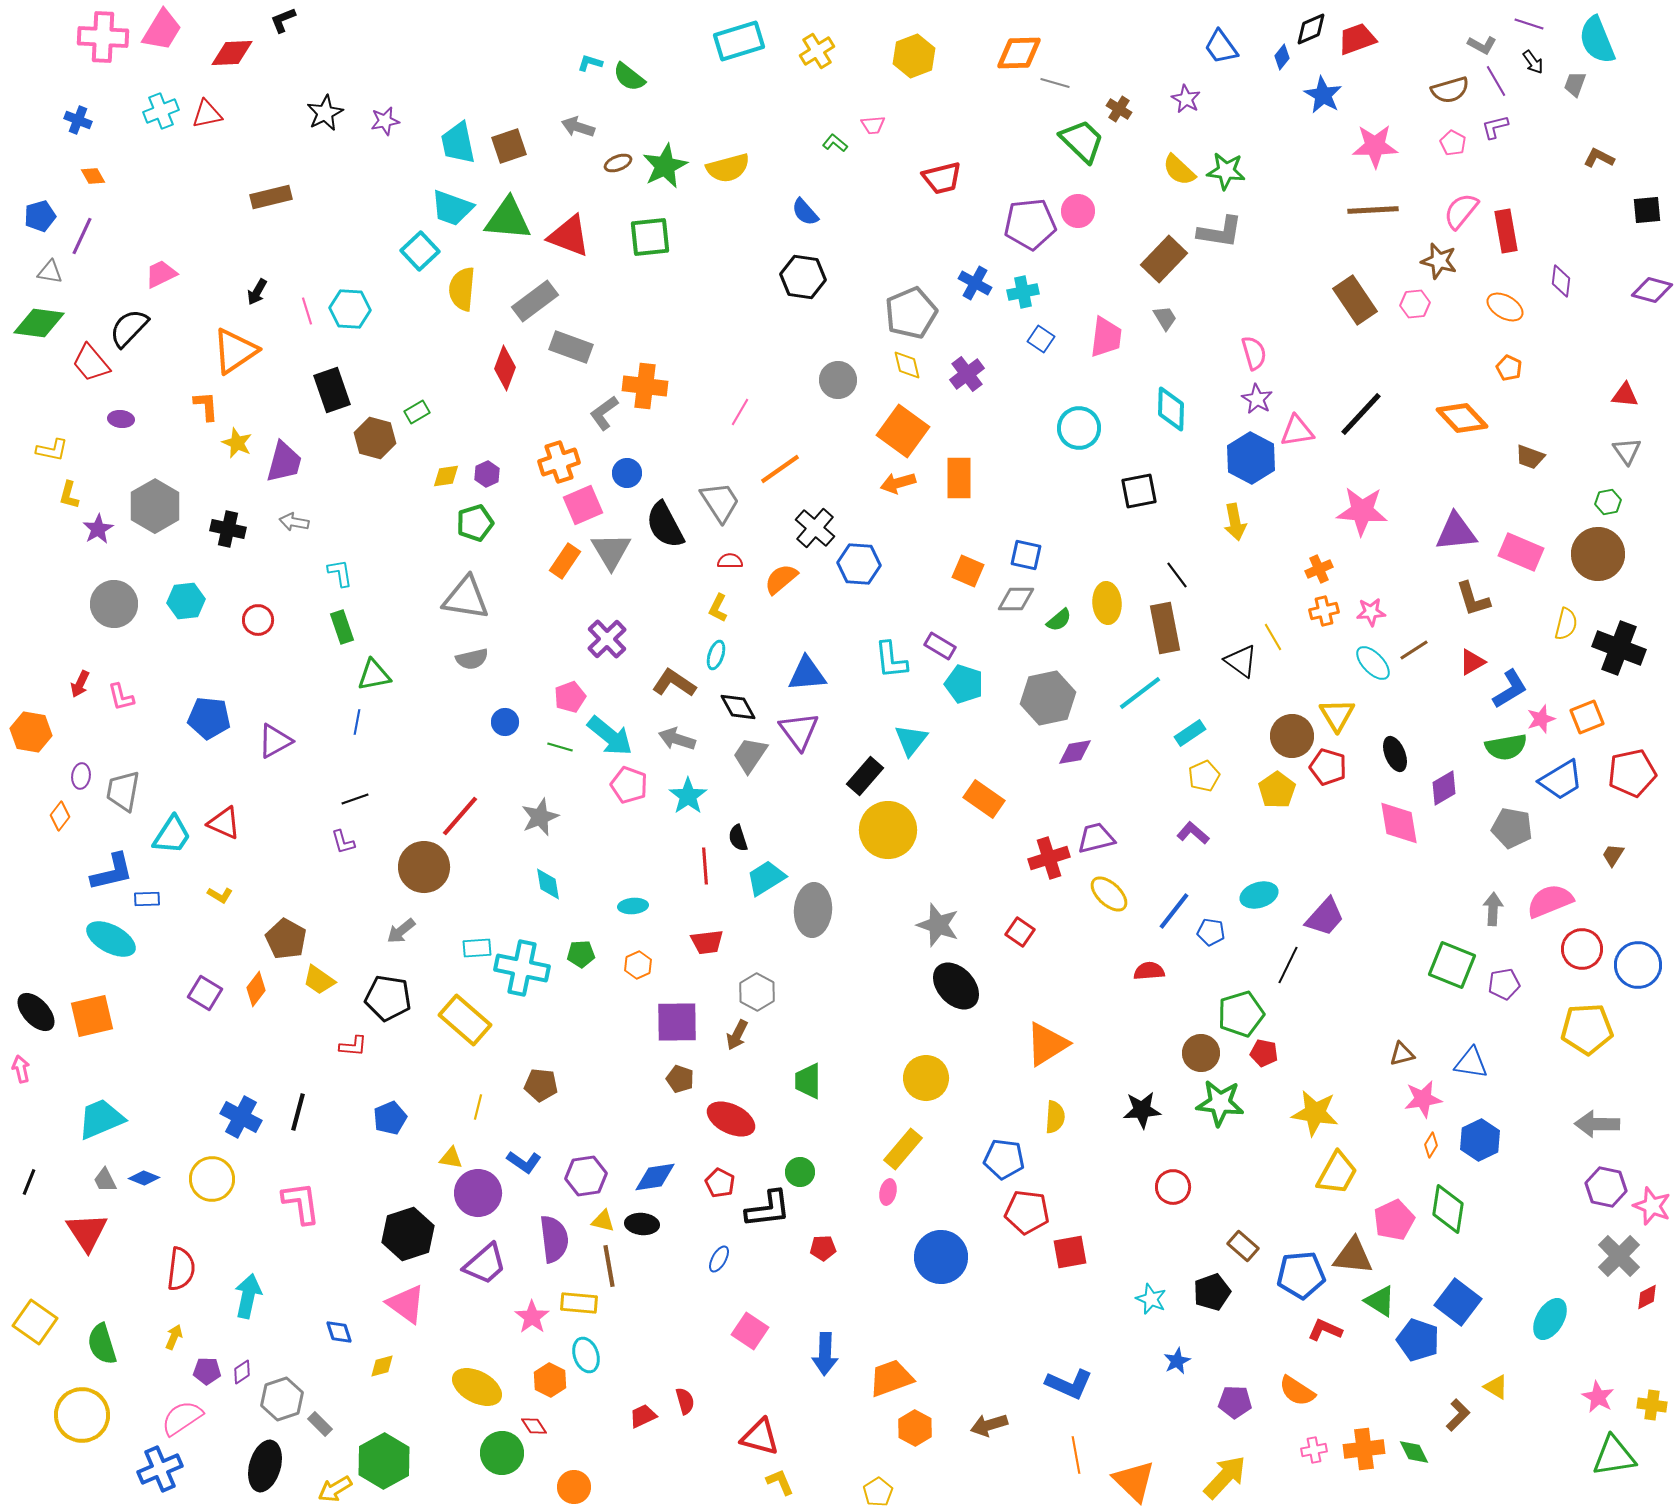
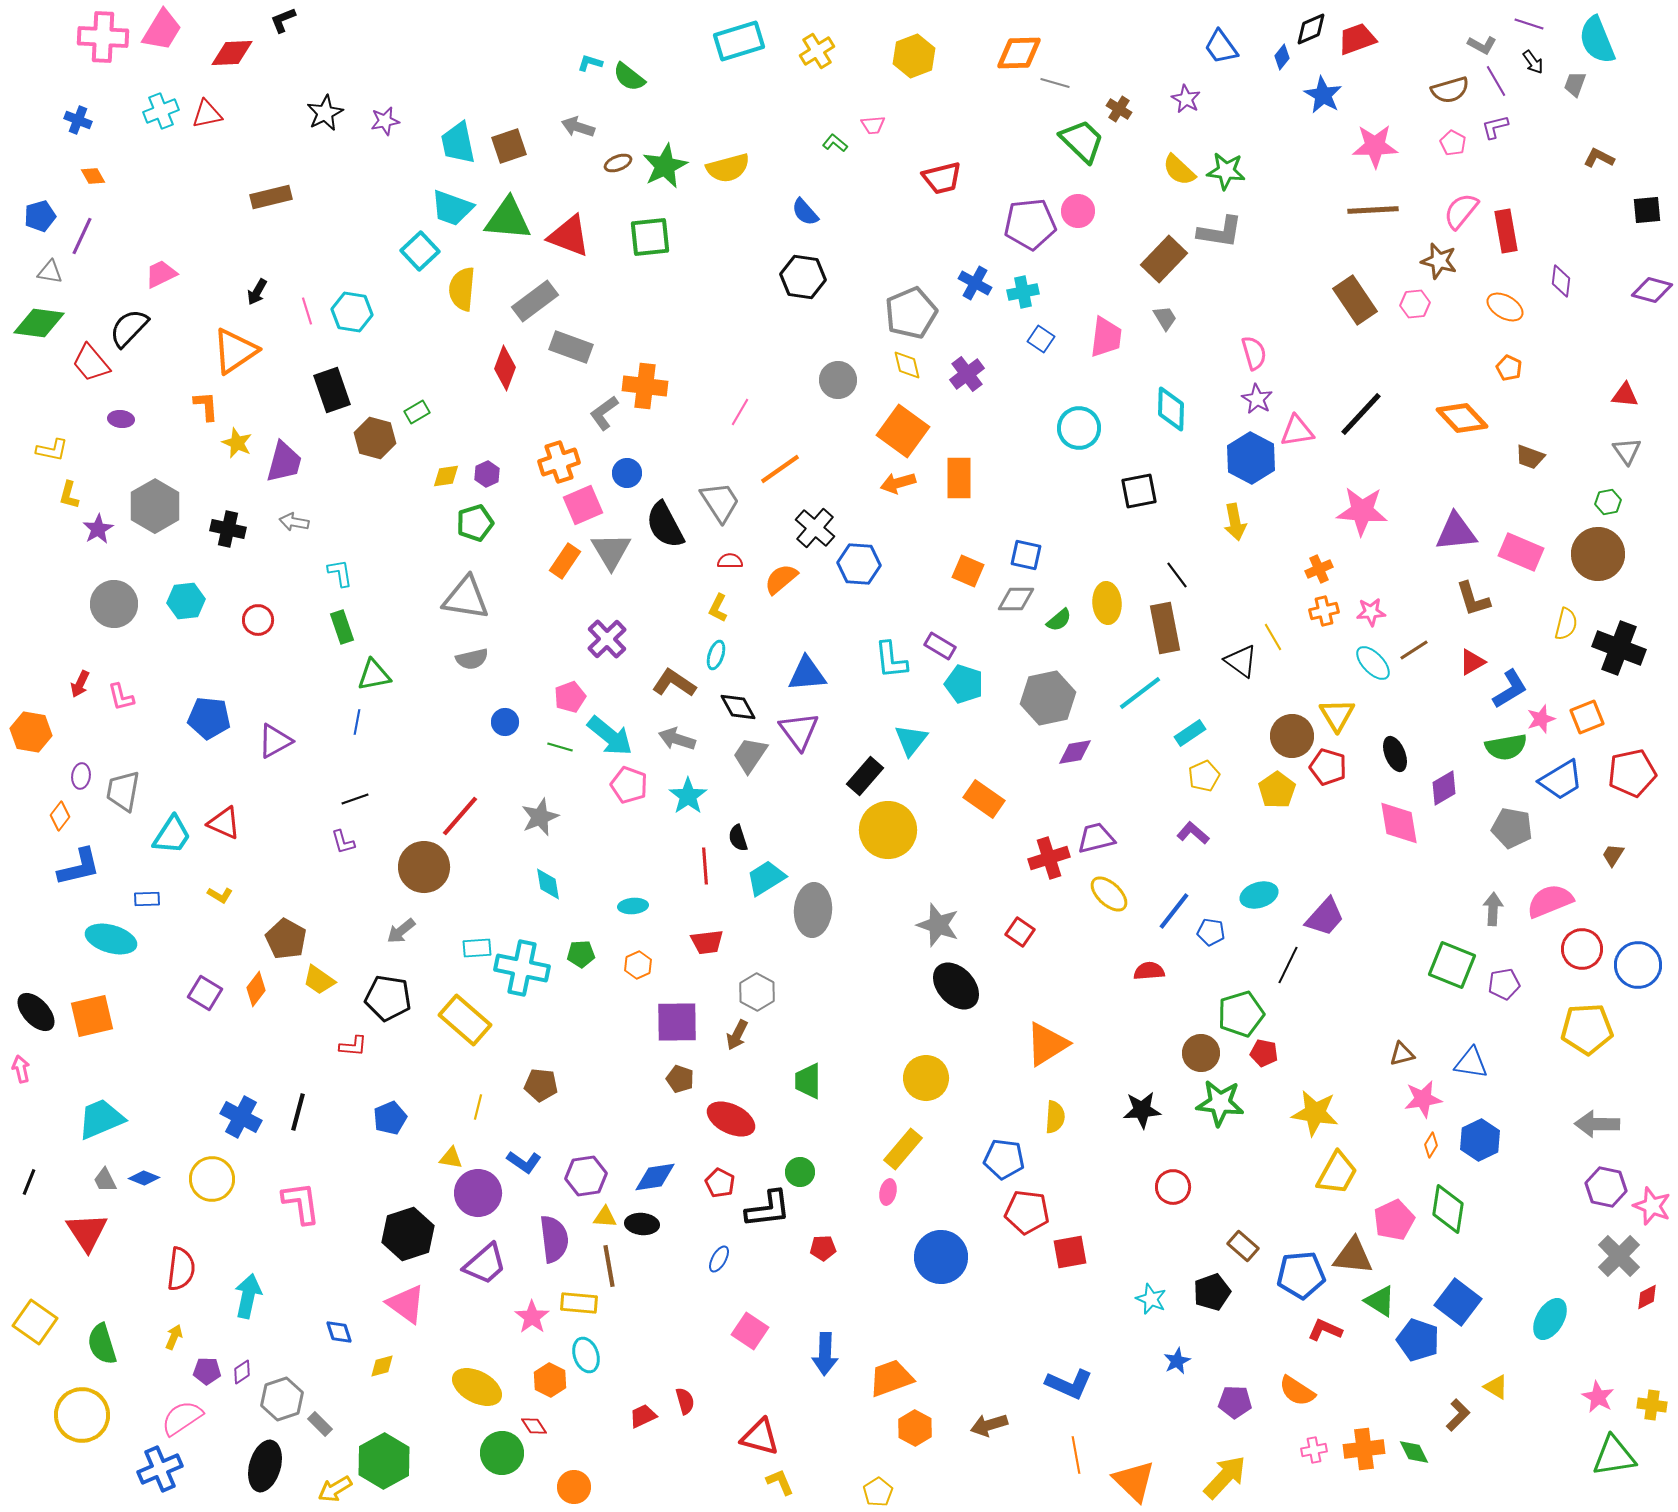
cyan hexagon at (350, 309): moved 2 px right, 3 px down; rotated 6 degrees clockwise
blue L-shape at (112, 872): moved 33 px left, 5 px up
cyan ellipse at (111, 939): rotated 12 degrees counterclockwise
yellow triangle at (603, 1221): moved 2 px right, 4 px up; rotated 10 degrees counterclockwise
